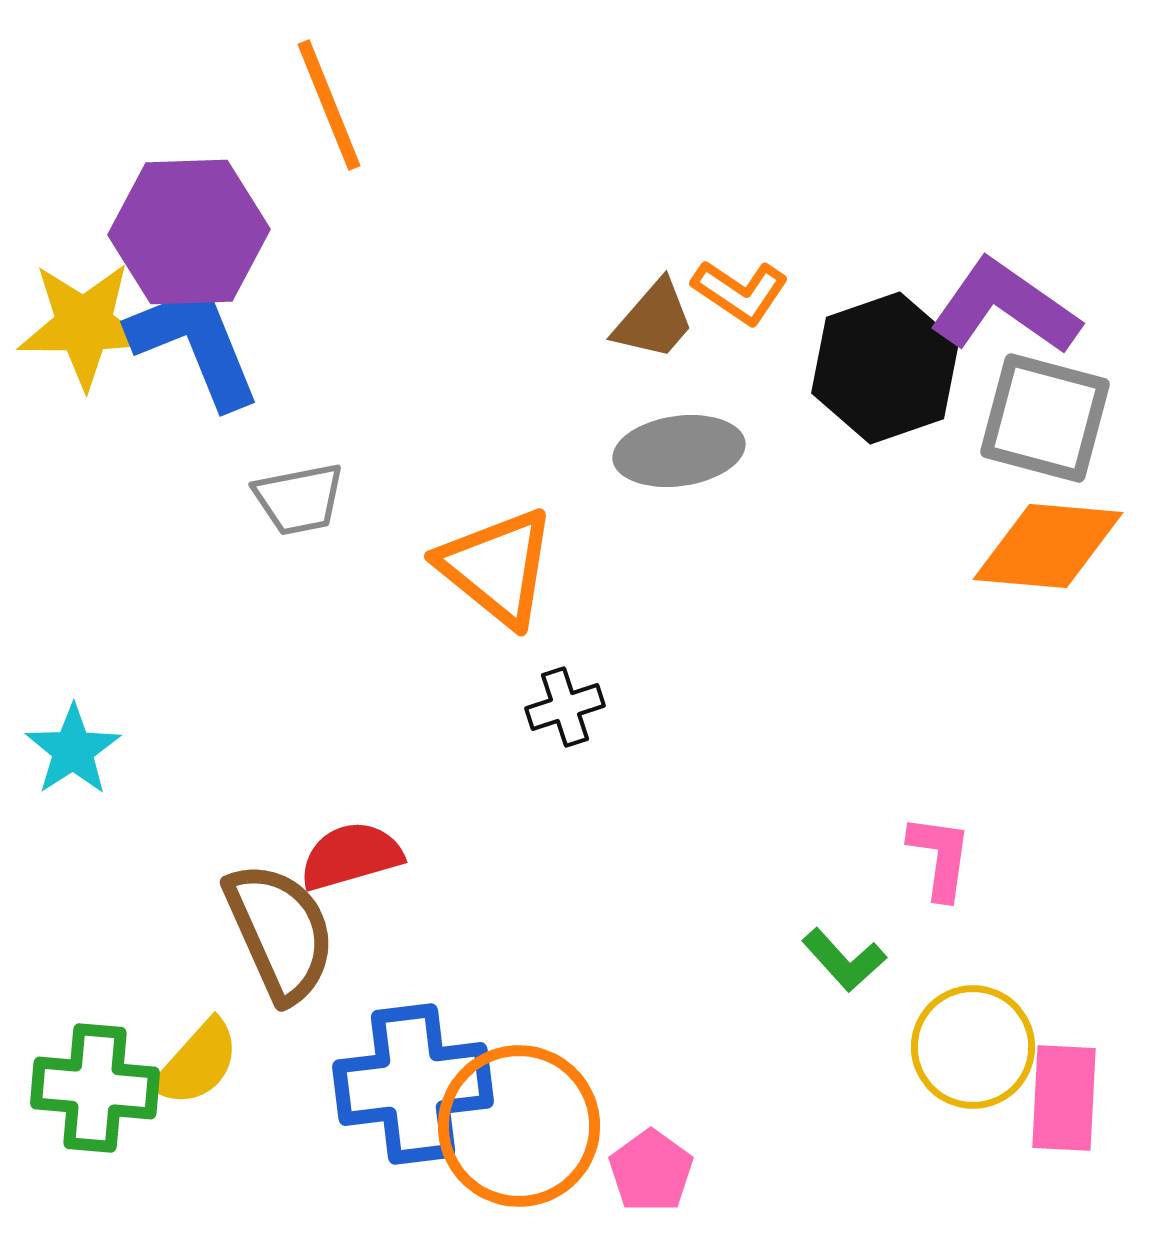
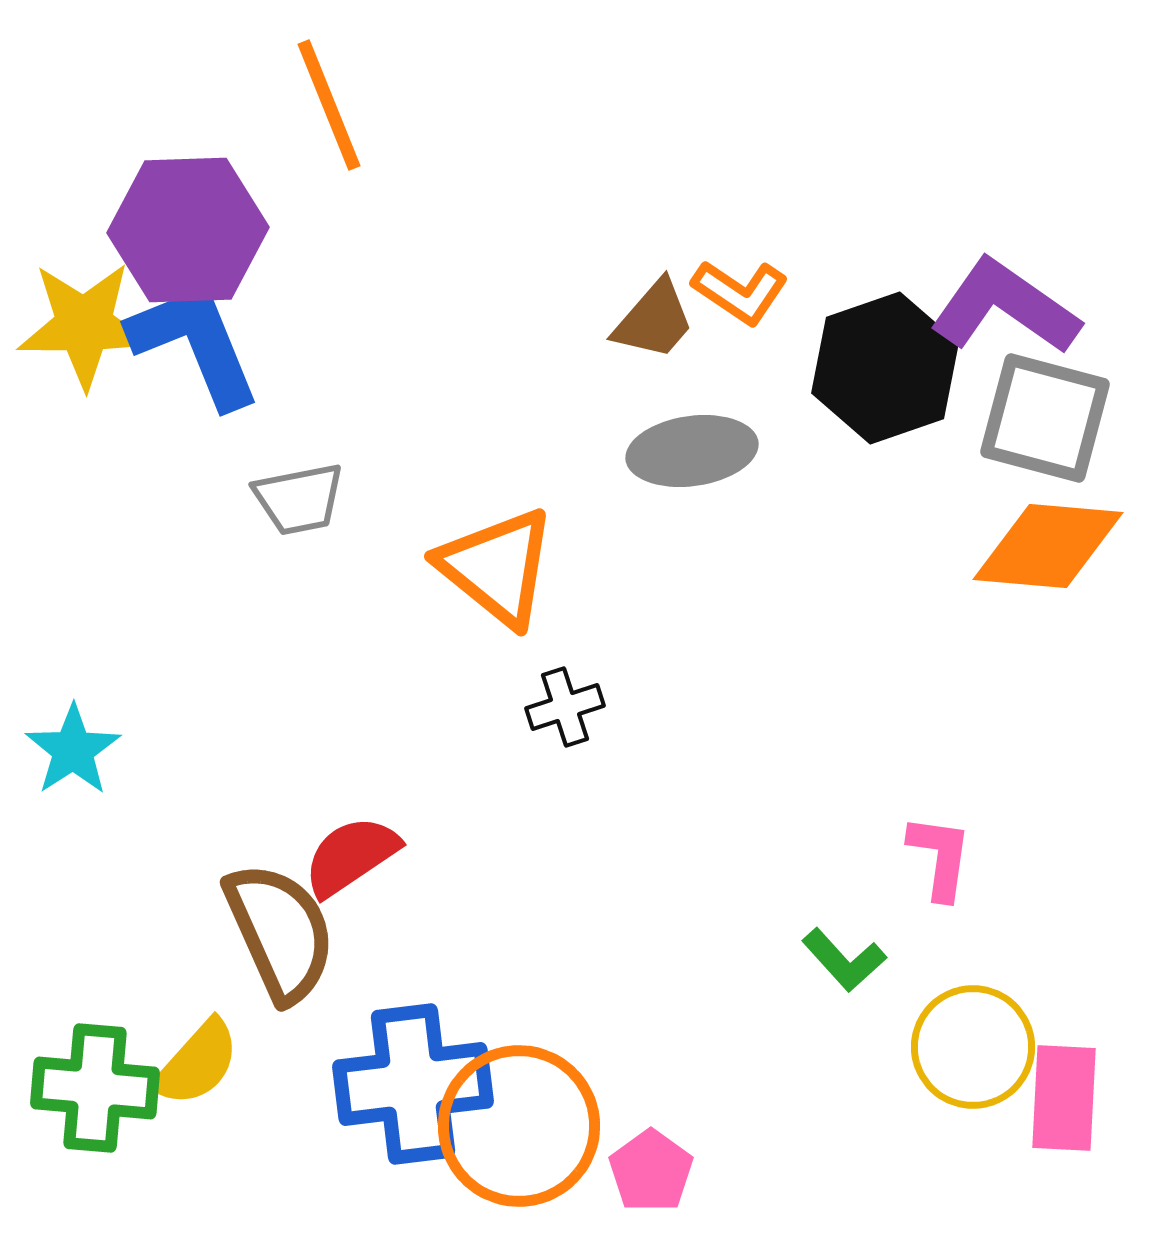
purple hexagon: moved 1 px left, 2 px up
gray ellipse: moved 13 px right
red semicircle: rotated 18 degrees counterclockwise
